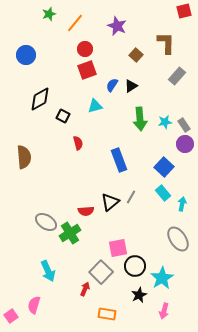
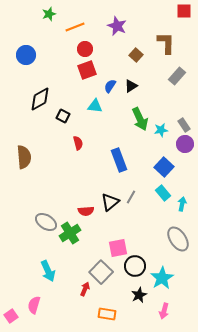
red square at (184, 11): rotated 14 degrees clockwise
orange line at (75, 23): moved 4 px down; rotated 30 degrees clockwise
blue semicircle at (112, 85): moved 2 px left, 1 px down
cyan triangle at (95, 106): rotated 21 degrees clockwise
green arrow at (140, 119): rotated 20 degrees counterclockwise
cyan star at (165, 122): moved 4 px left, 8 px down
